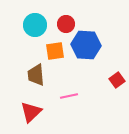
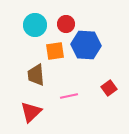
red square: moved 8 px left, 8 px down
